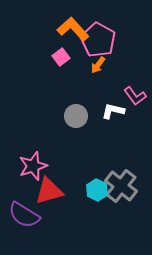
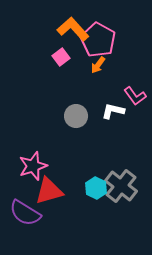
cyan hexagon: moved 1 px left, 2 px up
purple semicircle: moved 1 px right, 2 px up
